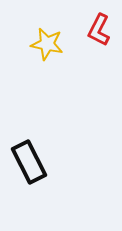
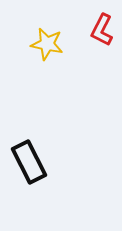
red L-shape: moved 3 px right
